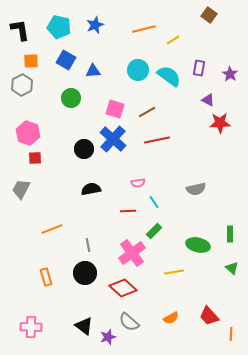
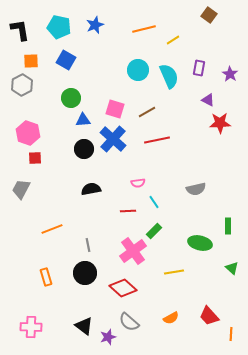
blue triangle at (93, 71): moved 10 px left, 49 px down
cyan semicircle at (169, 76): rotated 30 degrees clockwise
green rectangle at (230, 234): moved 2 px left, 8 px up
green ellipse at (198, 245): moved 2 px right, 2 px up
pink cross at (132, 253): moved 1 px right, 2 px up
